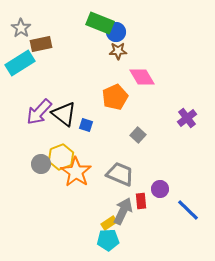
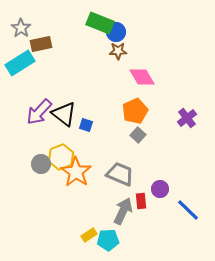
orange pentagon: moved 20 px right, 14 px down
yellow rectangle: moved 20 px left, 12 px down
